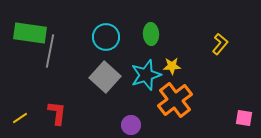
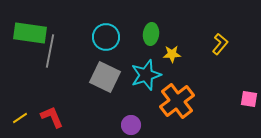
green ellipse: rotated 10 degrees clockwise
yellow star: moved 12 px up
gray square: rotated 16 degrees counterclockwise
orange cross: moved 2 px right, 1 px down
red L-shape: moved 5 px left, 4 px down; rotated 30 degrees counterclockwise
pink square: moved 5 px right, 19 px up
